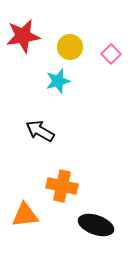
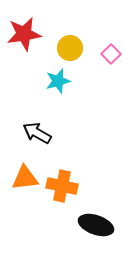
red star: moved 1 px right, 2 px up
yellow circle: moved 1 px down
black arrow: moved 3 px left, 2 px down
orange triangle: moved 37 px up
